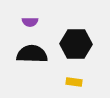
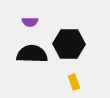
black hexagon: moved 7 px left
yellow rectangle: rotated 63 degrees clockwise
